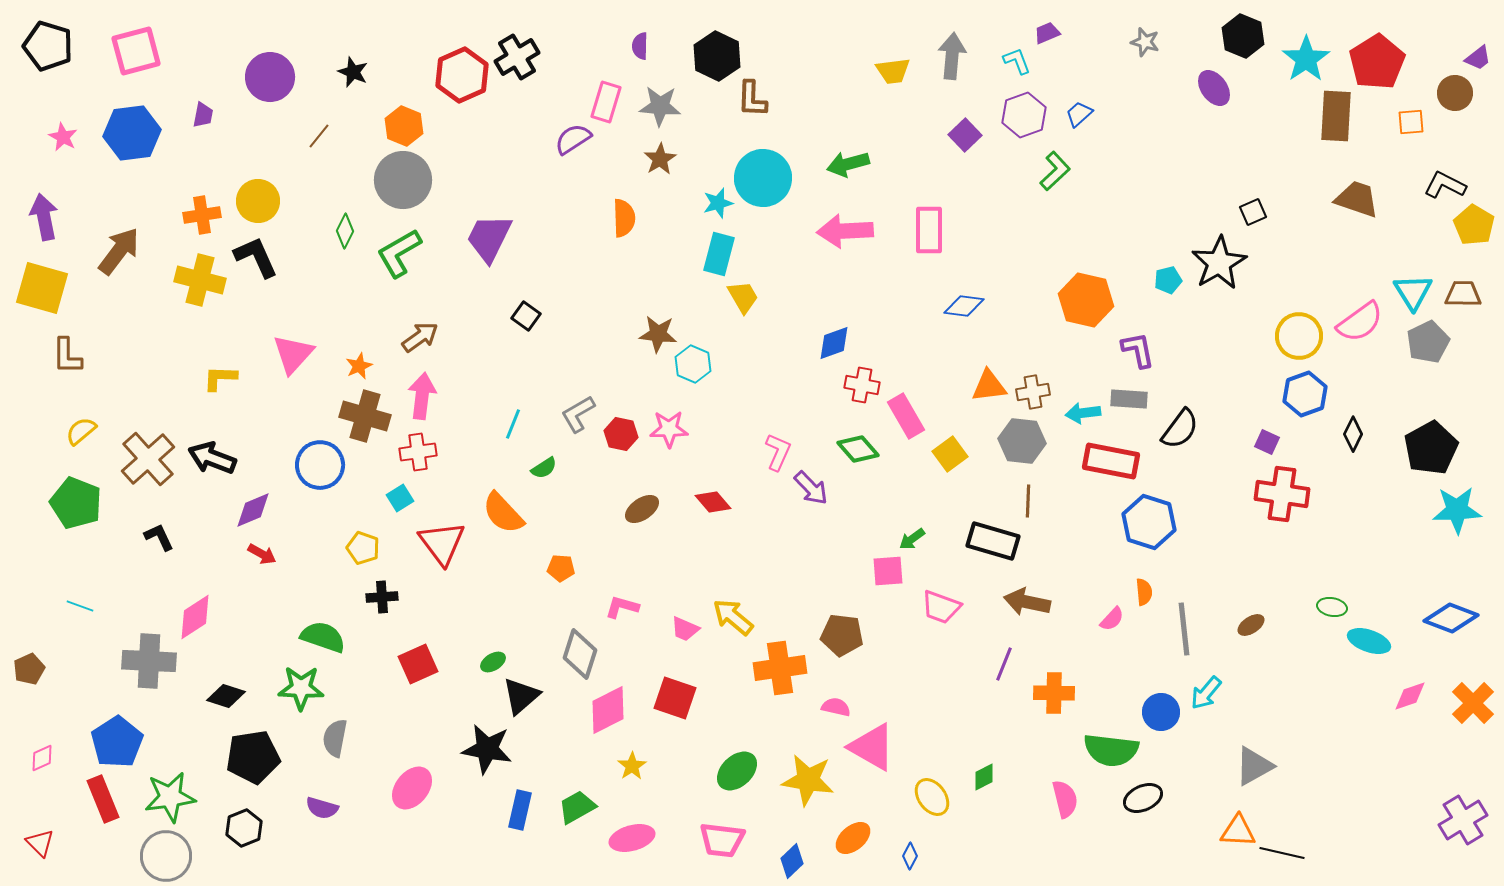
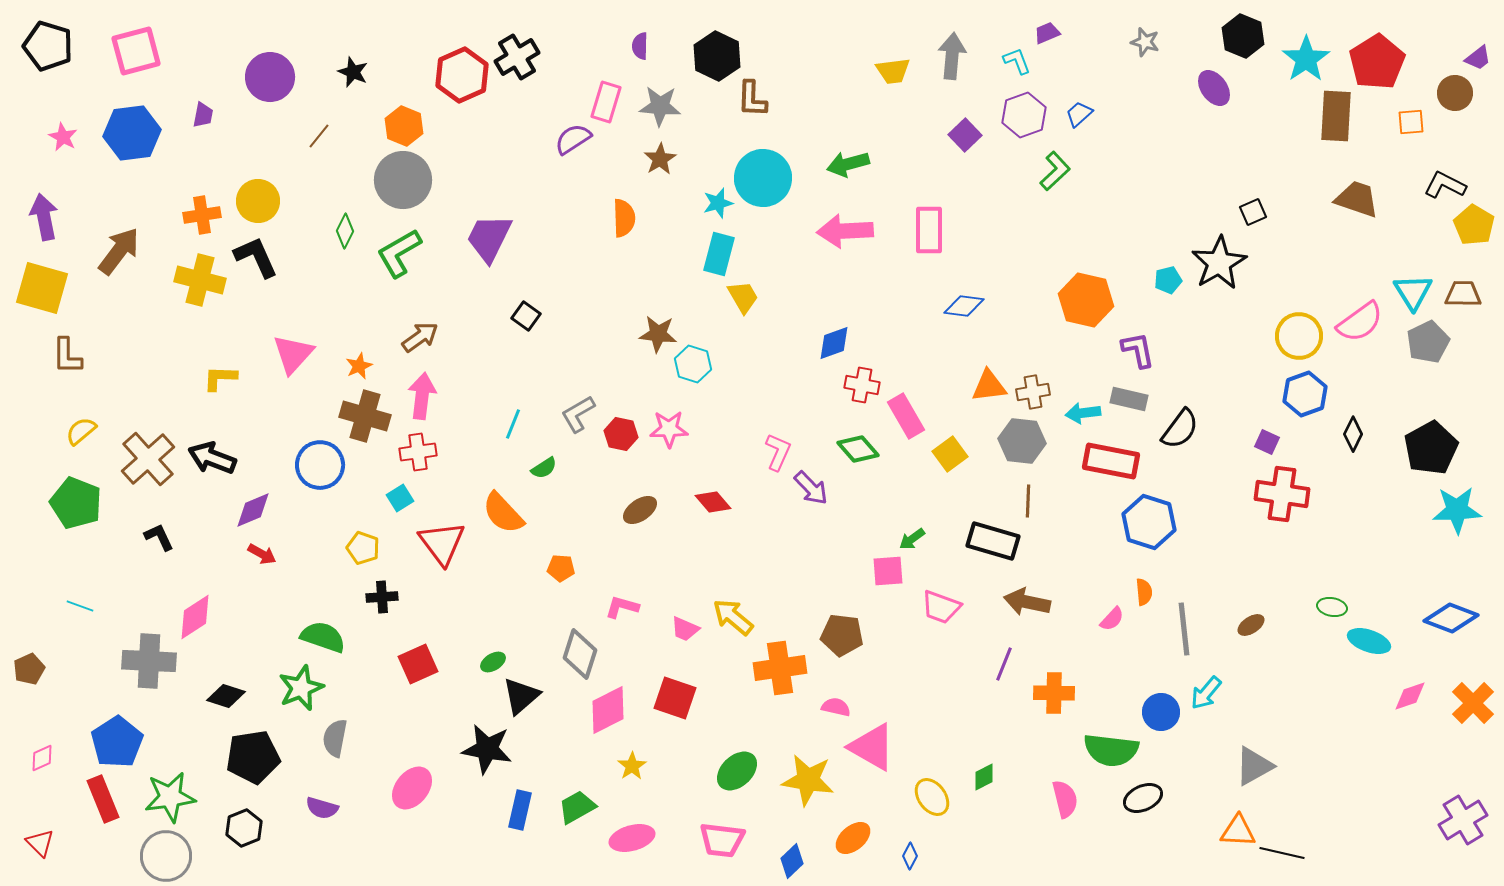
cyan hexagon at (693, 364): rotated 6 degrees counterclockwise
gray rectangle at (1129, 399): rotated 9 degrees clockwise
brown ellipse at (642, 509): moved 2 px left, 1 px down
green star at (301, 688): rotated 24 degrees counterclockwise
